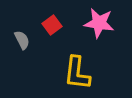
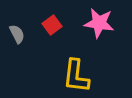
gray semicircle: moved 5 px left, 6 px up
yellow L-shape: moved 1 px left, 3 px down
